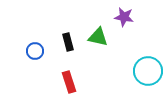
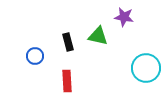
green triangle: moved 1 px up
blue circle: moved 5 px down
cyan circle: moved 2 px left, 3 px up
red rectangle: moved 2 px left, 1 px up; rotated 15 degrees clockwise
